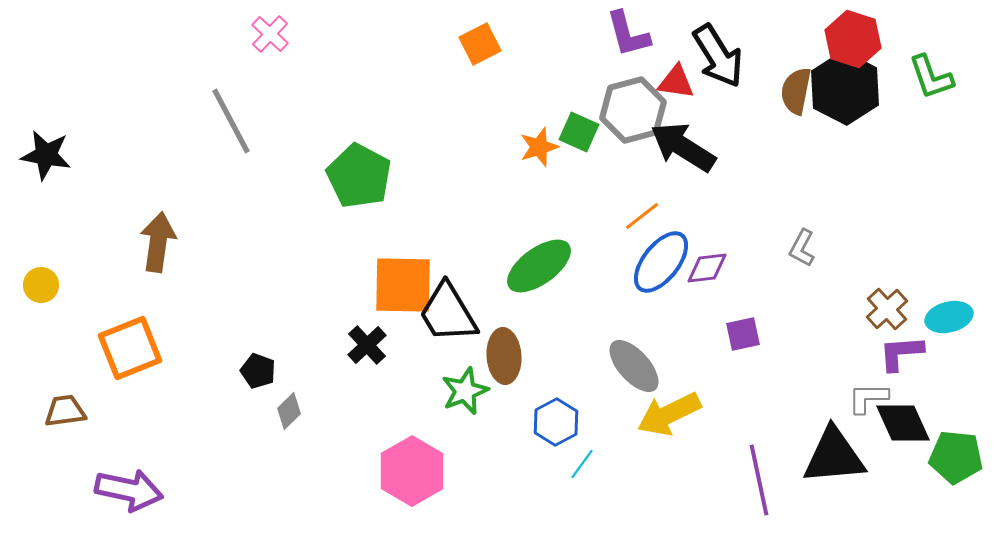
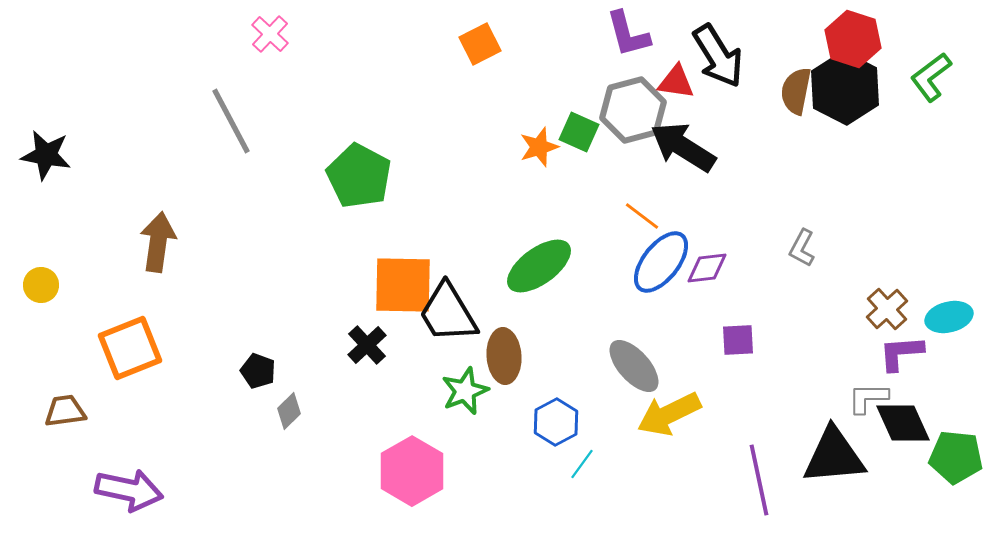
green L-shape at (931, 77): rotated 72 degrees clockwise
orange line at (642, 216): rotated 75 degrees clockwise
purple square at (743, 334): moved 5 px left, 6 px down; rotated 9 degrees clockwise
